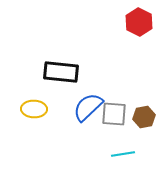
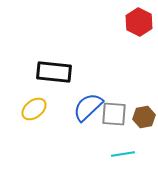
black rectangle: moved 7 px left
yellow ellipse: rotated 40 degrees counterclockwise
